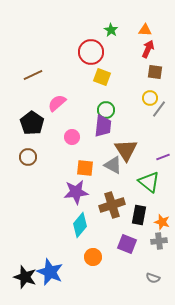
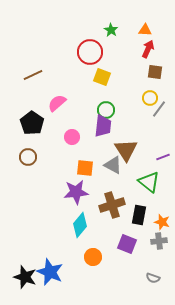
red circle: moved 1 px left
